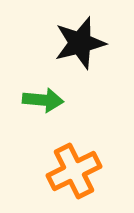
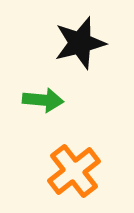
orange cross: rotated 12 degrees counterclockwise
